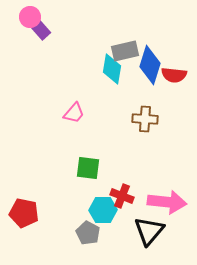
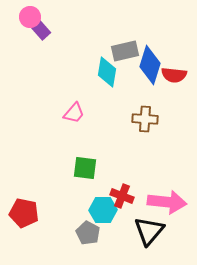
cyan diamond: moved 5 px left, 3 px down
green square: moved 3 px left
